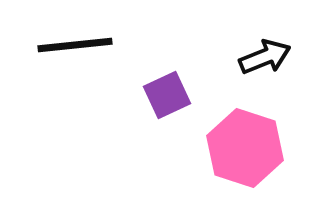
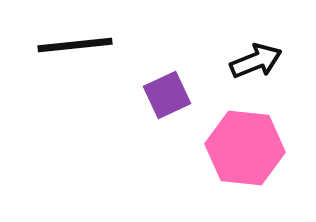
black arrow: moved 9 px left, 4 px down
pink hexagon: rotated 12 degrees counterclockwise
